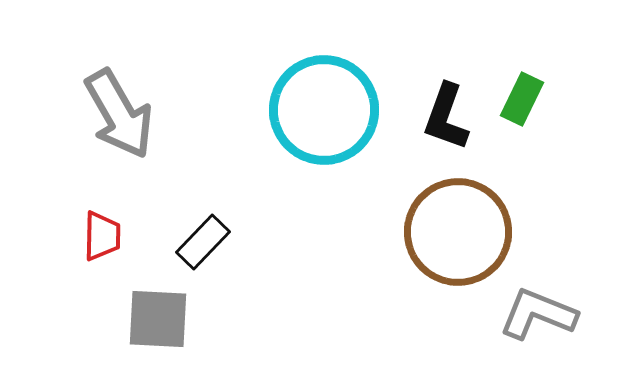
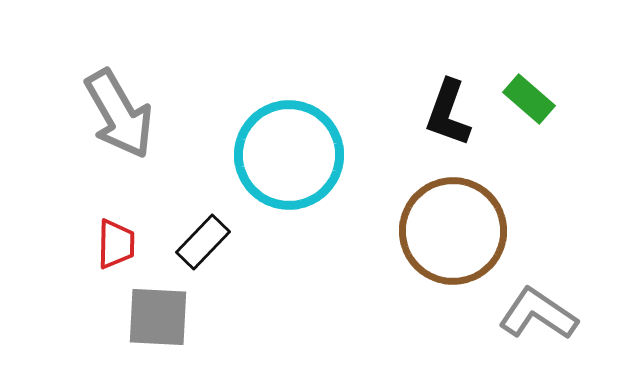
green rectangle: moved 7 px right; rotated 75 degrees counterclockwise
cyan circle: moved 35 px left, 45 px down
black L-shape: moved 2 px right, 4 px up
brown circle: moved 5 px left, 1 px up
red trapezoid: moved 14 px right, 8 px down
gray L-shape: rotated 12 degrees clockwise
gray square: moved 2 px up
